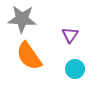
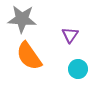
cyan circle: moved 3 px right
